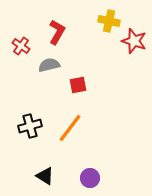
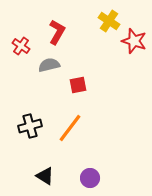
yellow cross: rotated 20 degrees clockwise
